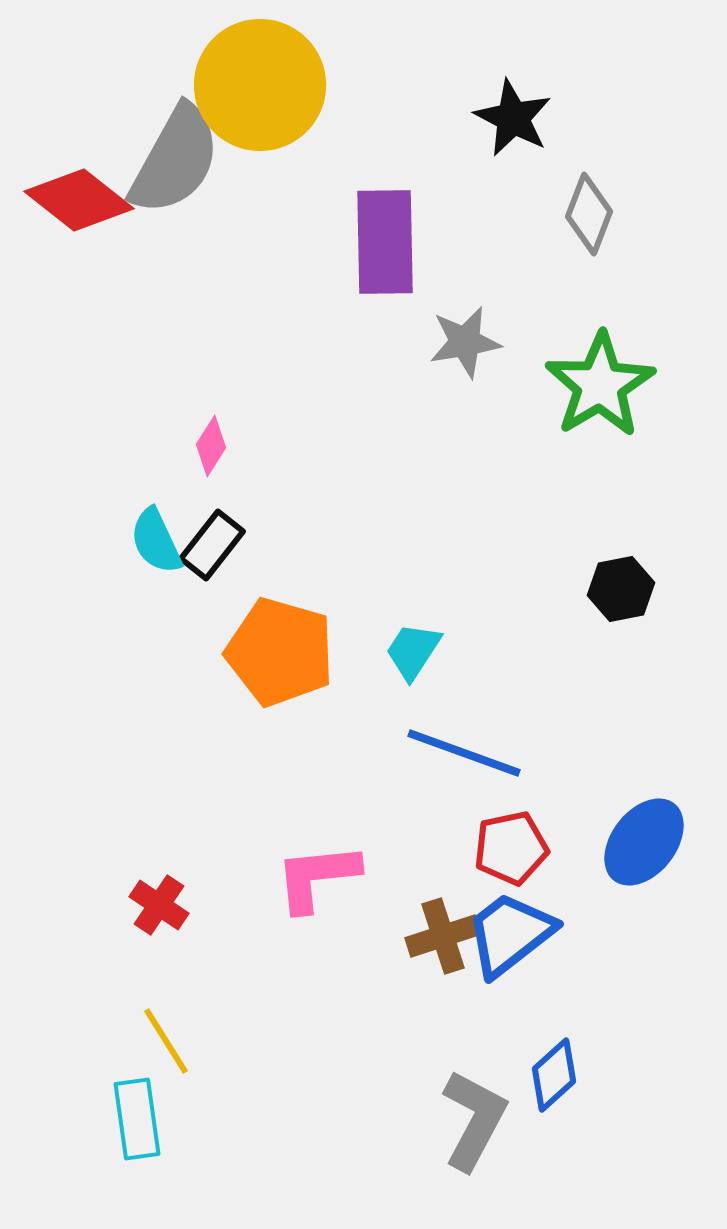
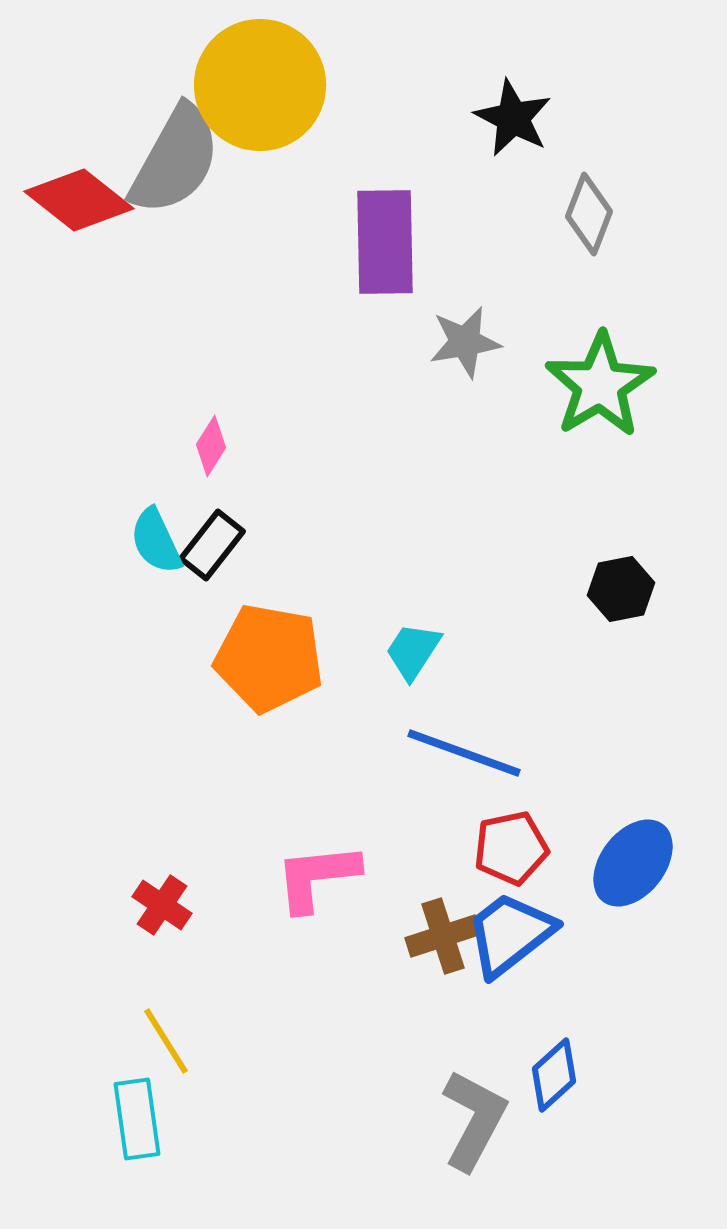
orange pentagon: moved 11 px left, 6 px down; rotated 6 degrees counterclockwise
blue ellipse: moved 11 px left, 21 px down
red cross: moved 3 px right
